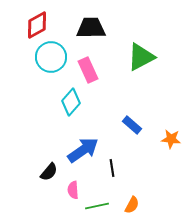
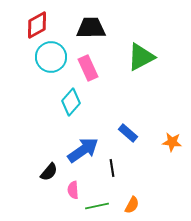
pink rectangle: moved 2 px up
blue rectangle: moved 4 px left, 8 px down
orange star: moved 1 px right, 3 px down
